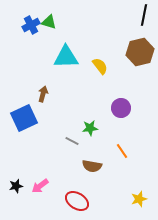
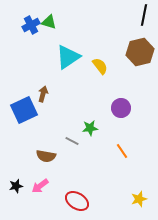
cyan triangle: moved 2 px right; rotated 32 degrees counterclockwise
blue square: moved 8 px up
brown semicircle: moved 46 px left, 10 px up
